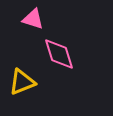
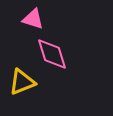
pink diamond: moved 7 px left
